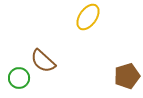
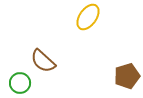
green circle: moved 1 px right, 5 px down
